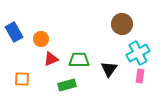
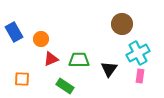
green rectangle: moved 2 px left, 1 px down; rotated 48 degrees clockwise
